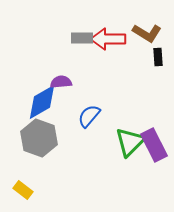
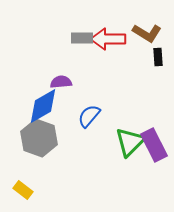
blue diamond: moved 1 px right, 4 px down
